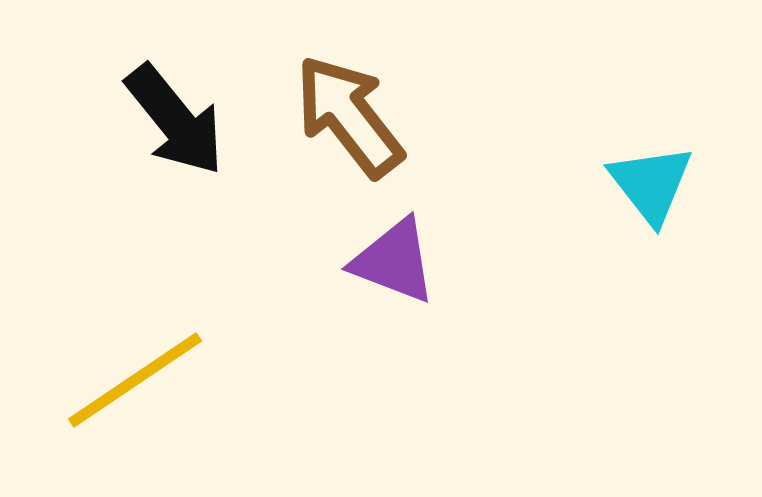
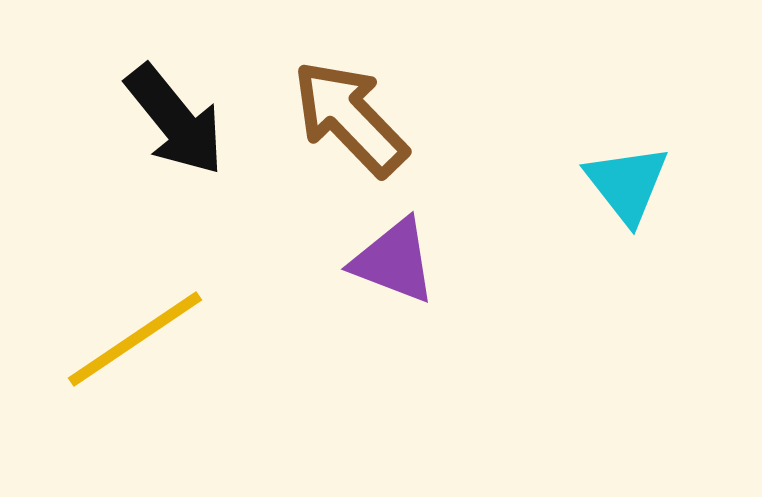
brown arrow: moved 1 px right, 2 px down; rotated 6 degrees counterclockwise
cyan triangle: moved 24 px left
yellow line: moved 41 px up
